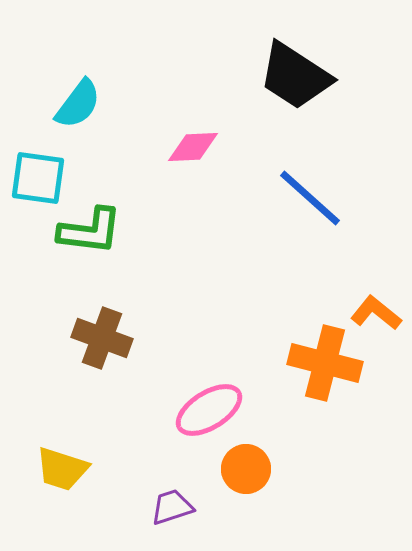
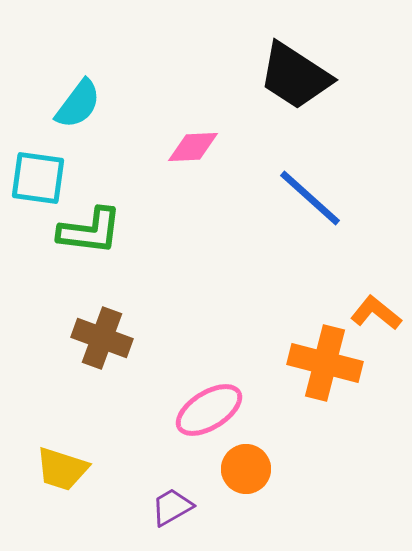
purple trapezoid: rotated 12 degrees counterclockwise
